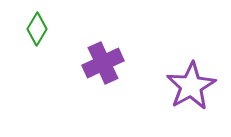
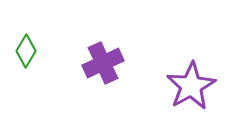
green diamond: moved 11 px left, 22 px down
